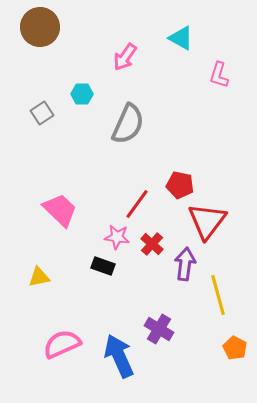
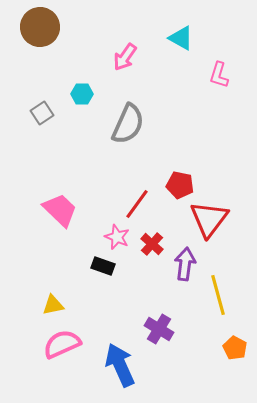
red triangle: moved 2 px right, 2 px up
pink star: rotated 15 degrees clockwise
yellow triangle: moved 14 px right, 28 px down
blue arrow: moved 1 px right, 9 px down
